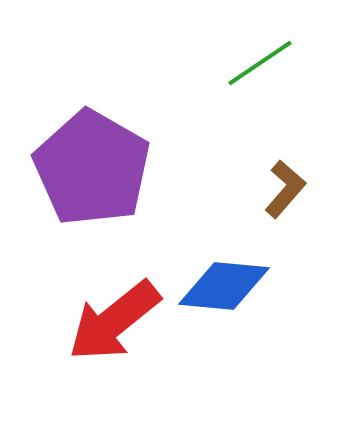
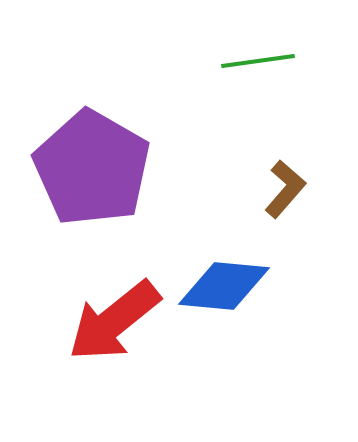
green line: moved 2 px left, 2 px up; rotated 26 degrees clockwise
